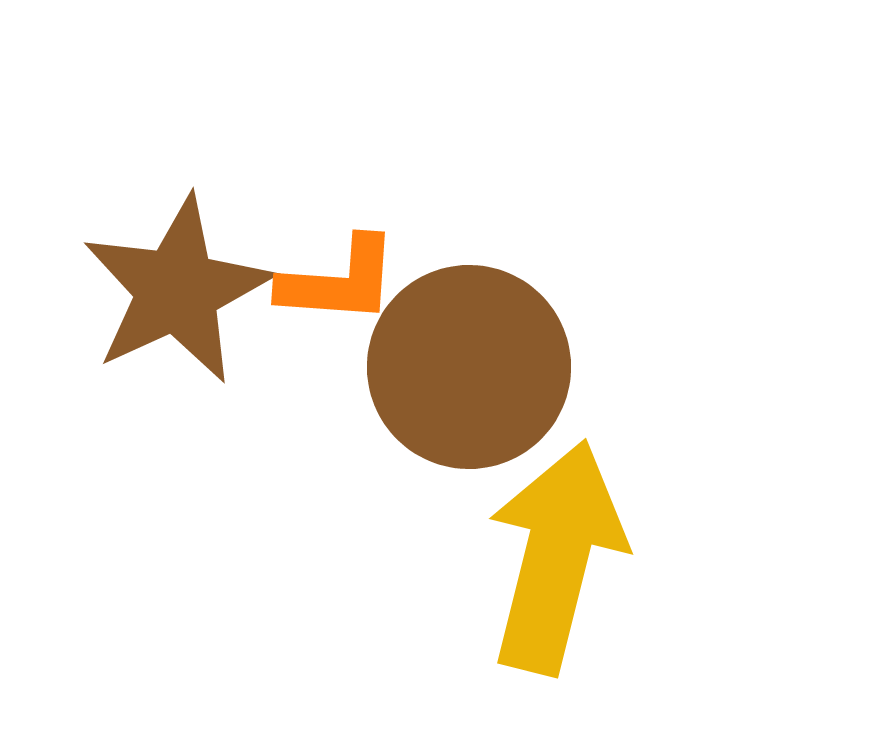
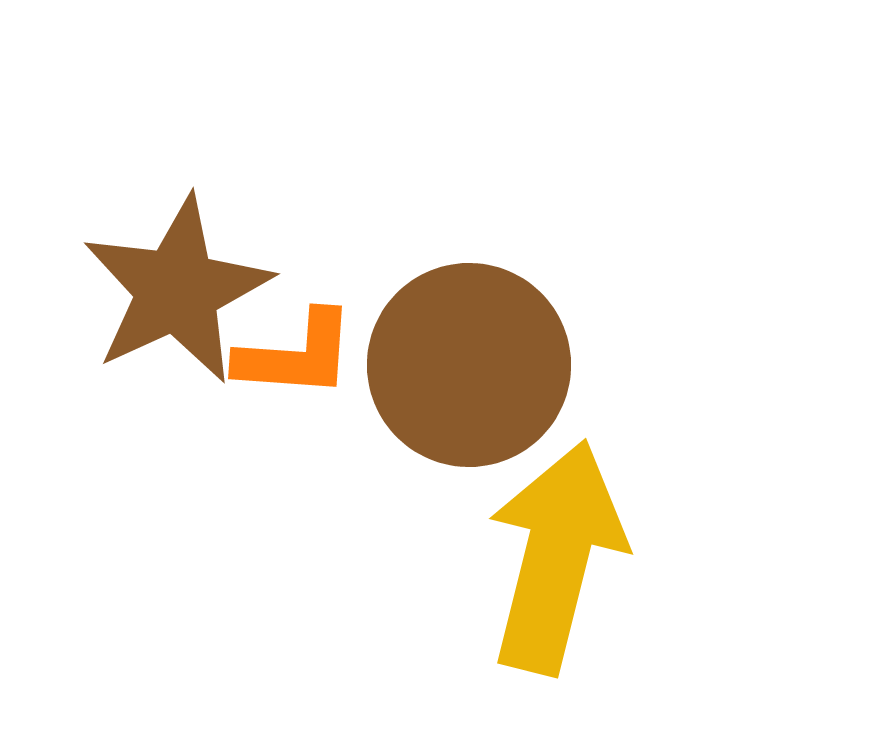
orange L-shape: moved 43 px left, 74 px down
brown circle: moved 2 px up
